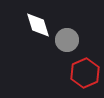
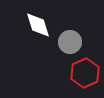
gray circle: moved 3 px right, 2 px down
